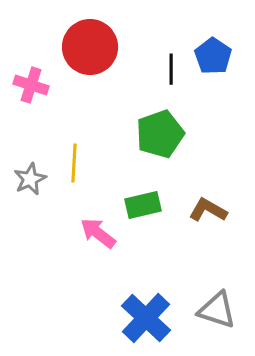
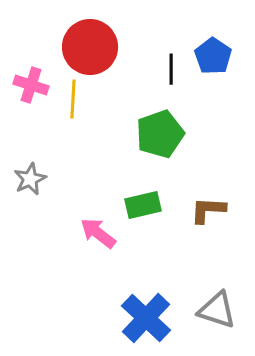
yellow line: moved 1 px left, 64 px up
brown L-shape: rotated 27 degrees counterclockwise
